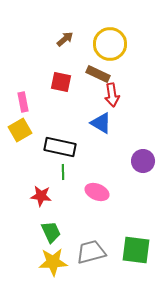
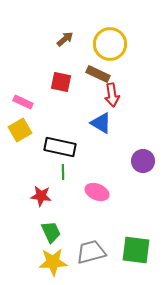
pink rectangle: rotated 54 degrees counterclockwise
